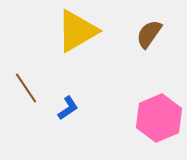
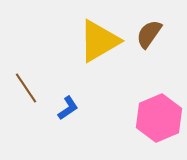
yellow triangle: moved 22 px right, 10 px down
